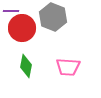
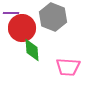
purple line: moved 2 px down
green diamond: moved 6 px right, 16 px up; rotated 15 degrees counterclockwise
